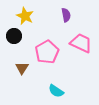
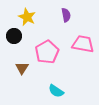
yellow star: moved 2 px right, 1 px down
pink trapezoid: moved 2 px right, 1 px down; rotated 15 degrees counterclockwise
